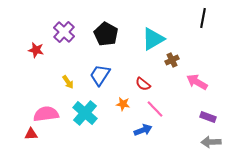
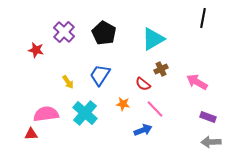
black pentagon: moved 2 px left, 1 px up
brown cross: moved 11 px left, 9 px down
